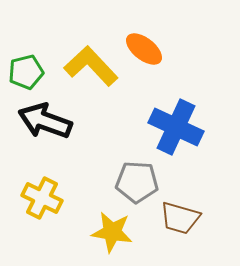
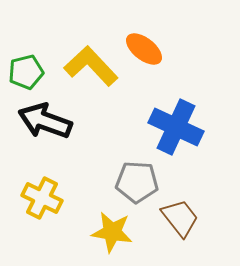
brown trapezoid: rotated 144 degrees counterclockwise
